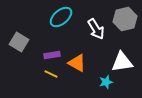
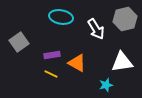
cyan ellipse: rotated 50 degrees clockwise
gray square: rotated 24 degrees clockwise
cyan star: moved 3 px down
